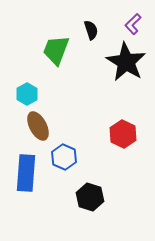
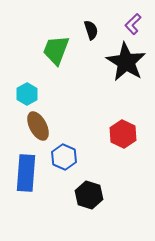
black hexagon: moved 1 px left, 2 px up
